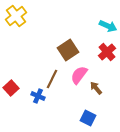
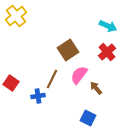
red square: moved 5 px up; rotated 14 degrees counterclockwise
blue cross: rotated 32 degrees counterclockwise
